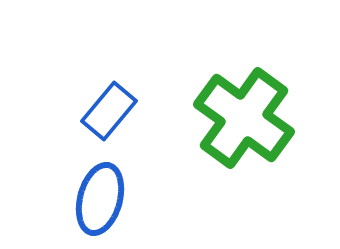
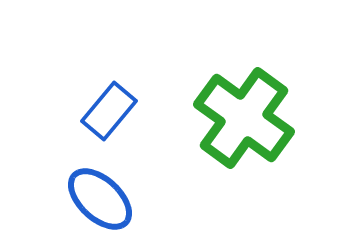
blue ellipse: rotated 62 degrees counterclockwise
